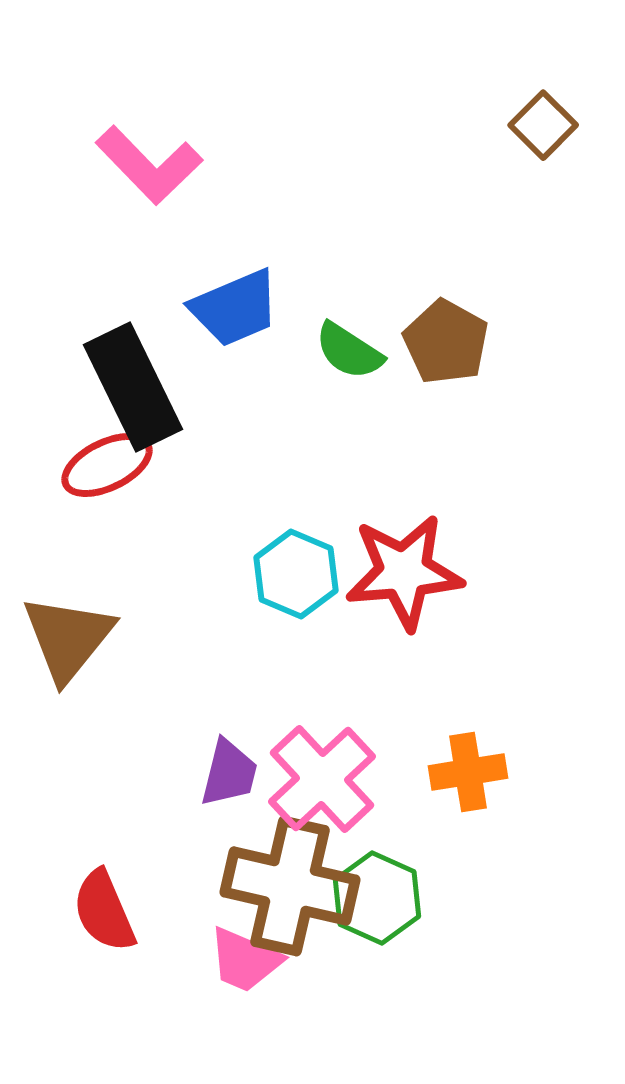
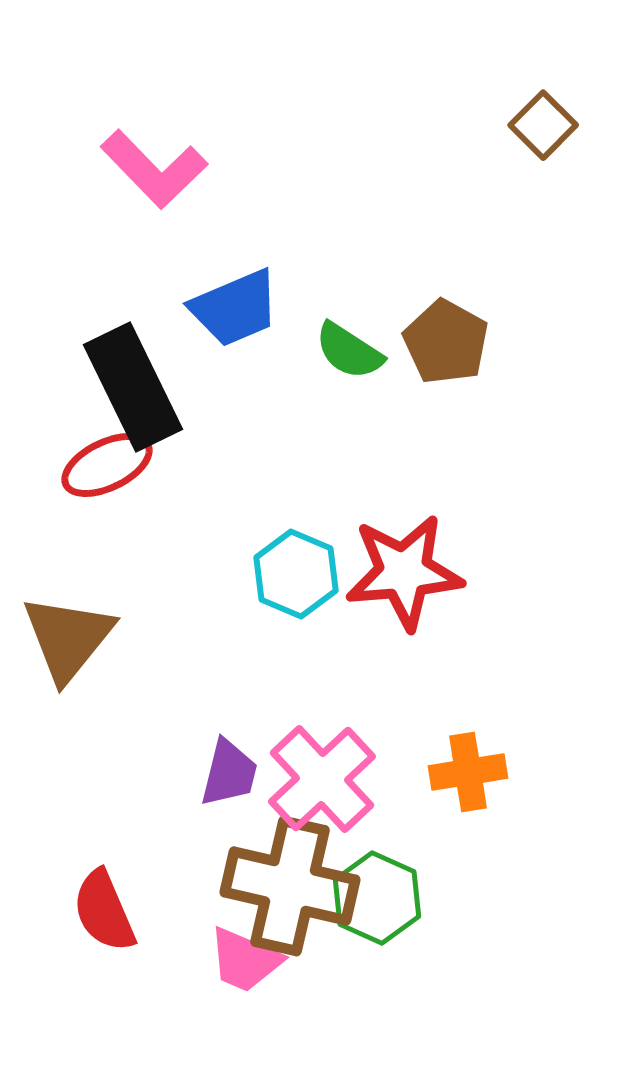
pink L-shape: moved 5 px right, 4 px down
